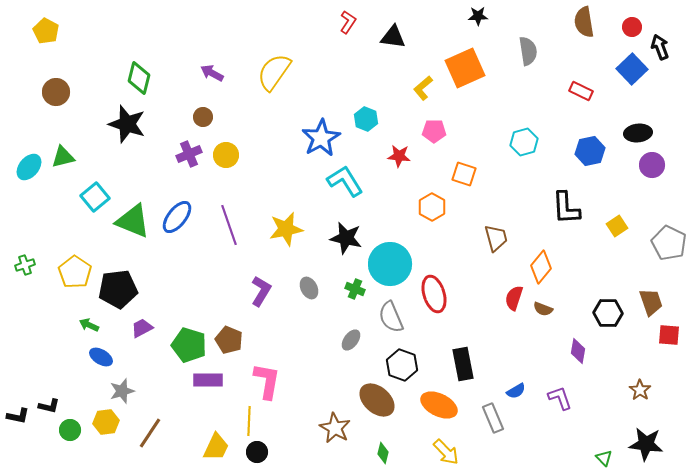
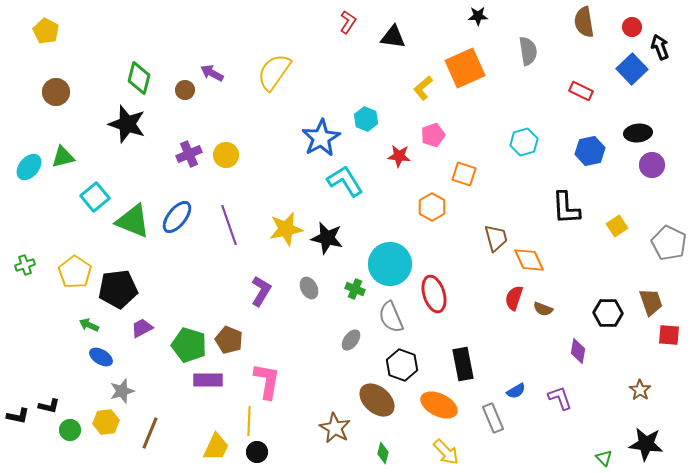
brown circle at (203, 117): moved 18 px left, 27 px up
pink pentagon at (434, 131): moved 1 px left, 4 px down; rotated 20 degrees counterclockwise
black star at (346, 238): moved 19 px left
orange diamond at (541, 267): moved 12 px left, 7 px up; rotated 64 degrees counterclockwise
brown line at (150, 433): rotated 12 degrees counterclockwise
